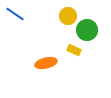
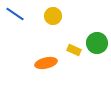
yellow circle: moved 15 px left
green circle: moved 10 px right, 13 px down
